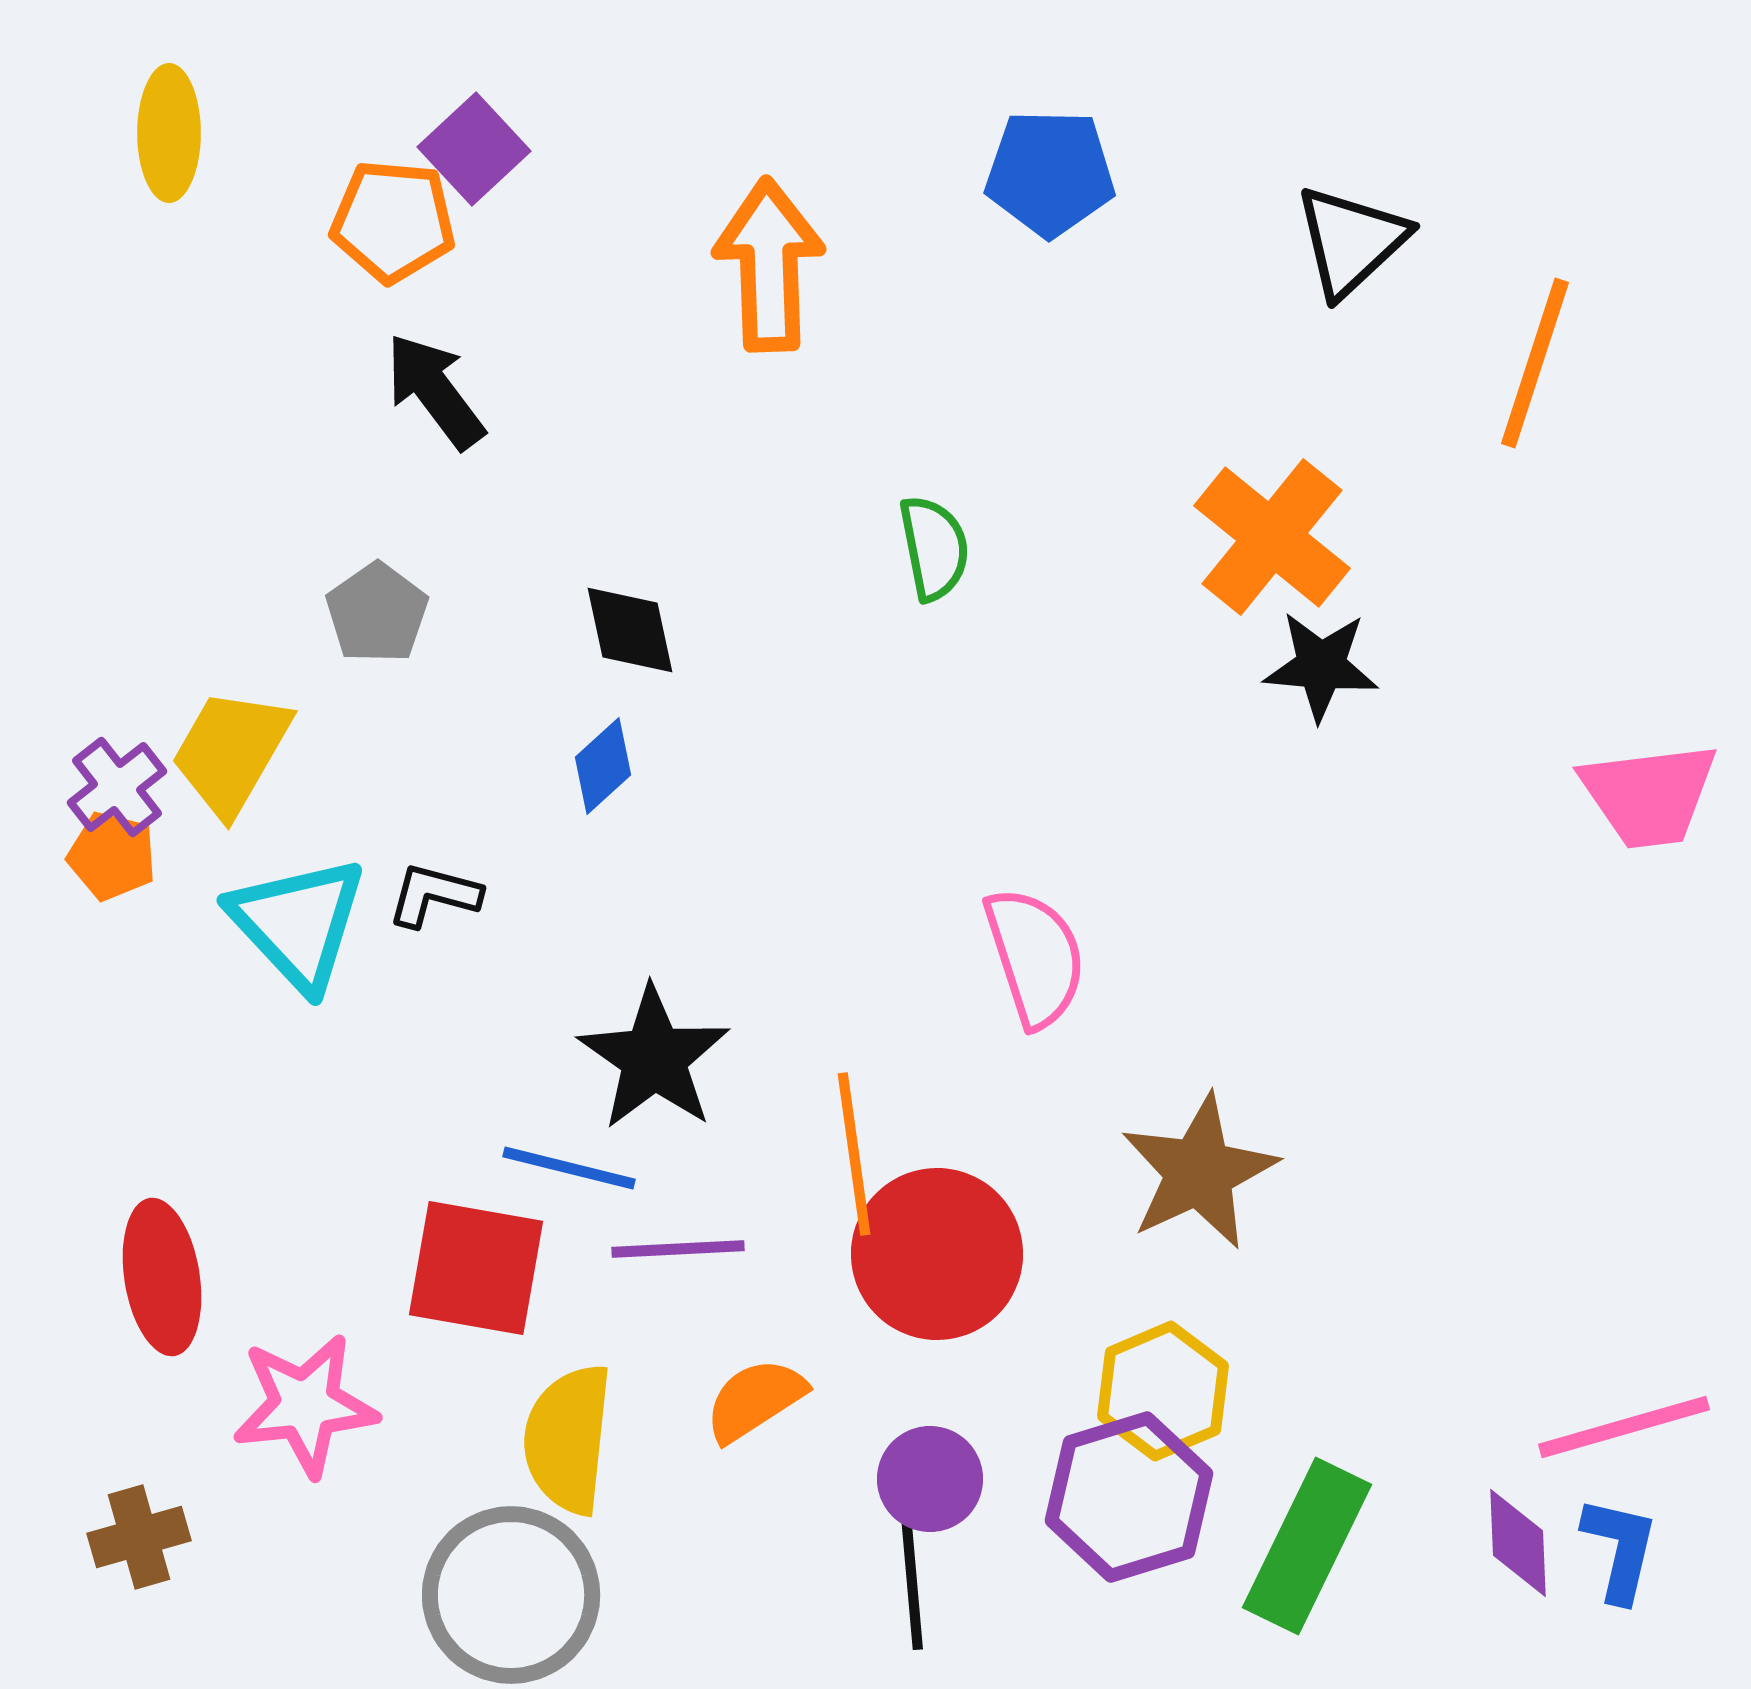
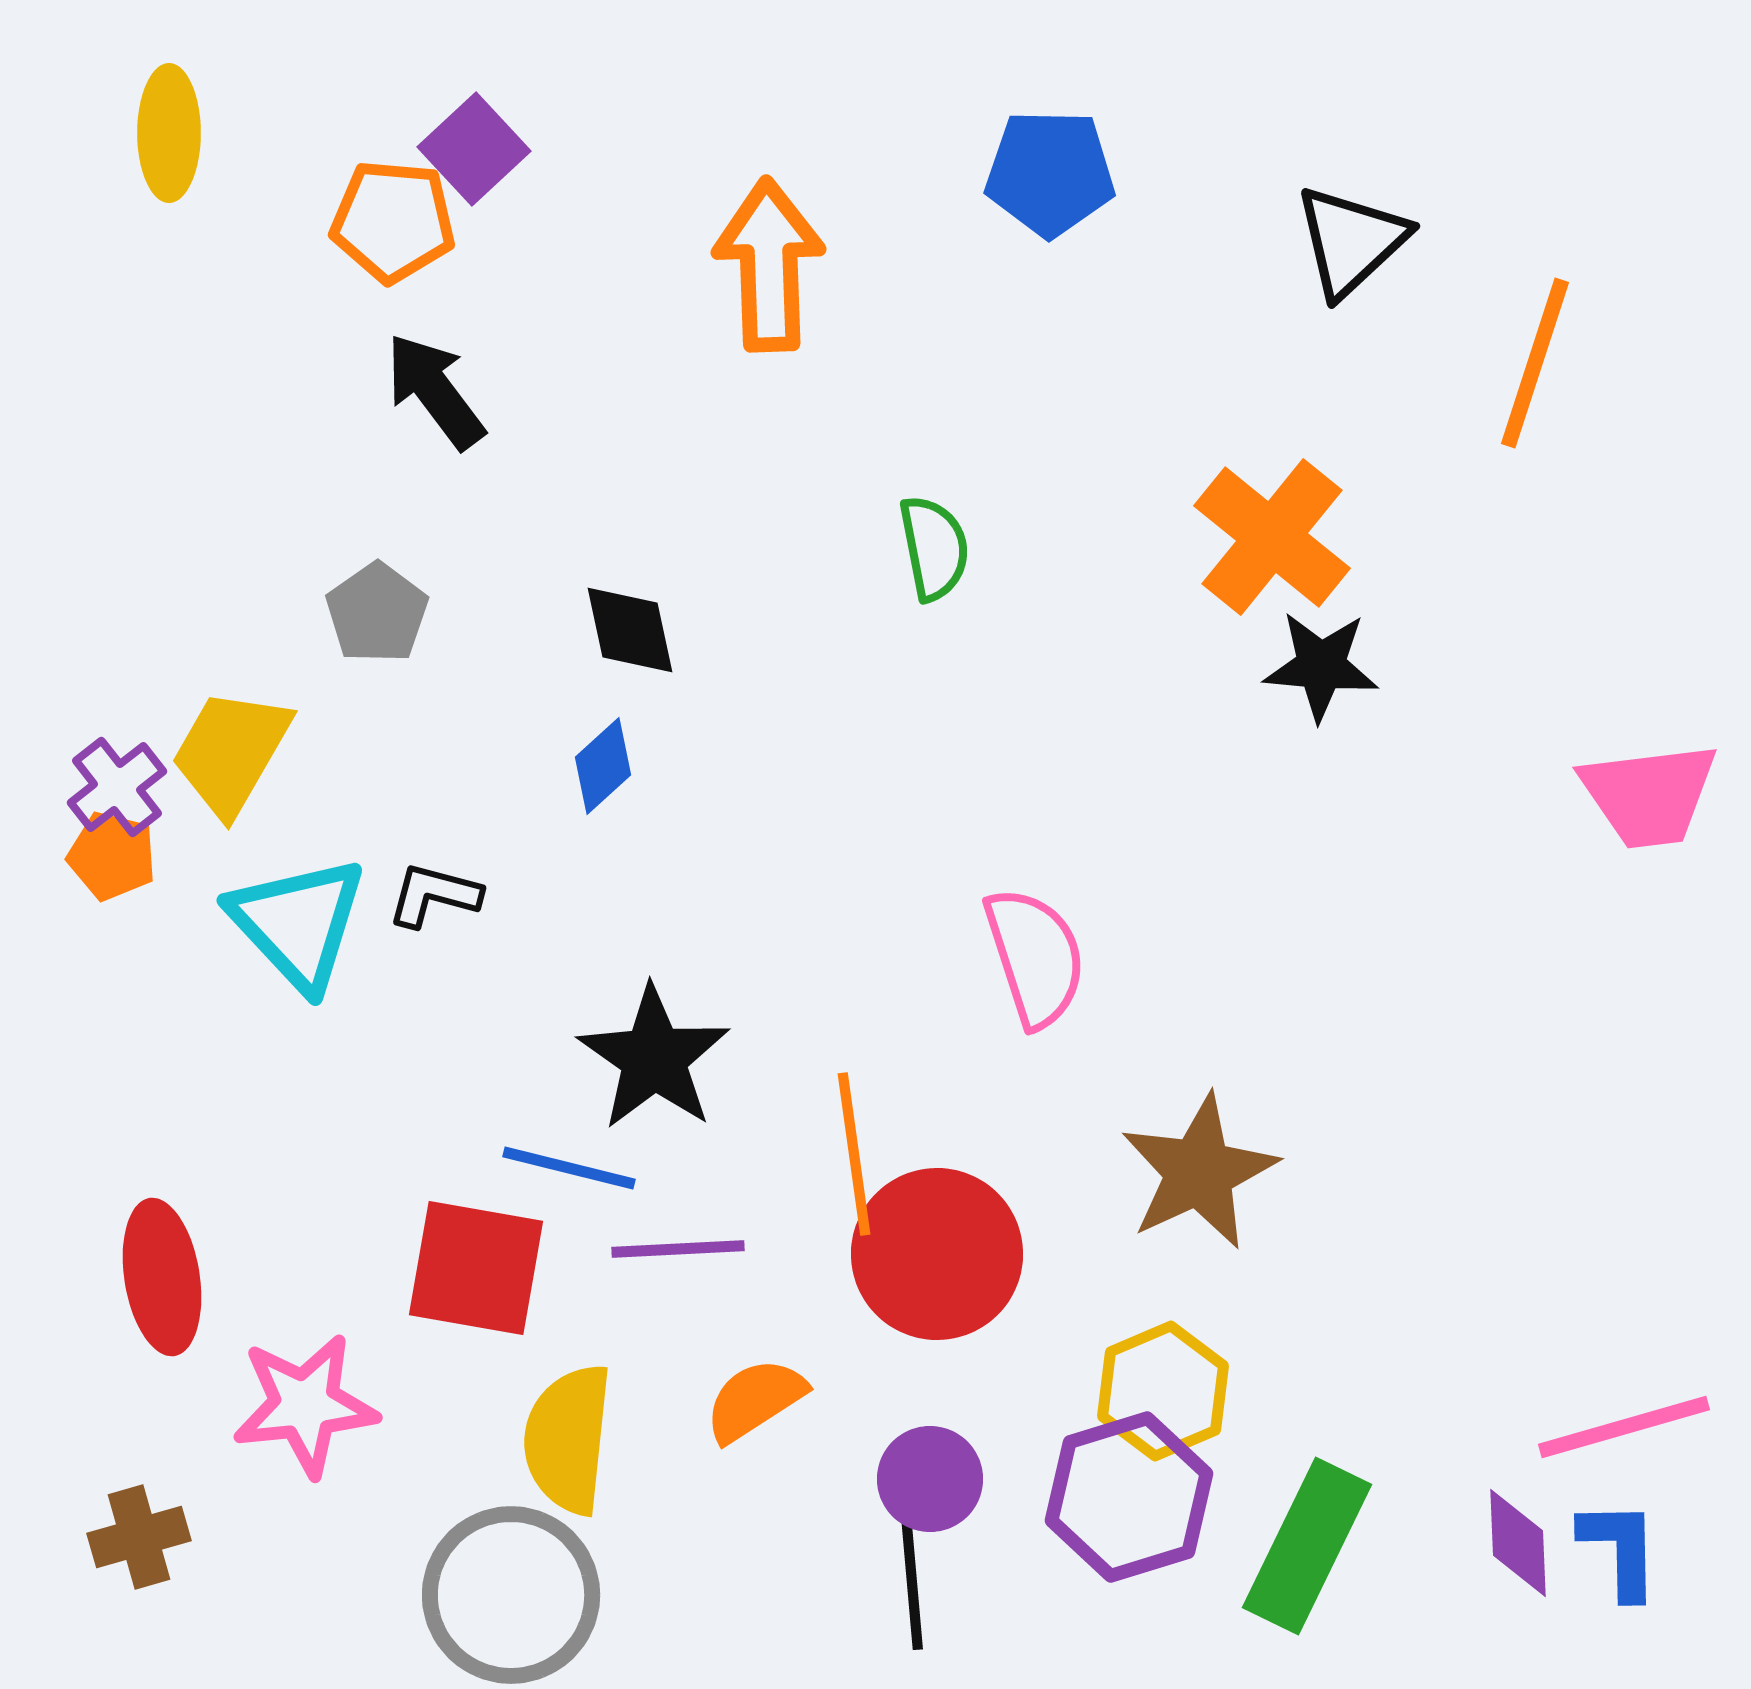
blue L-shape at (1620, 1549): rotated 14 degrees counterclockwise
